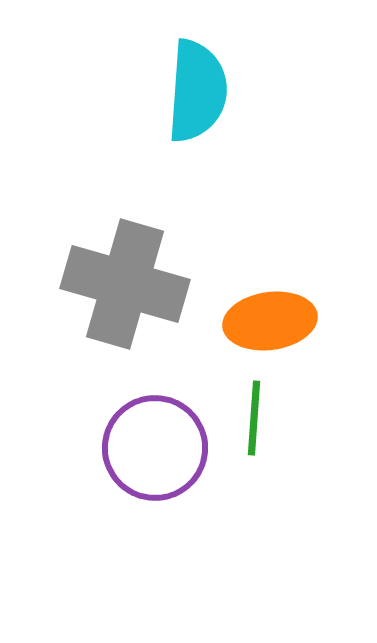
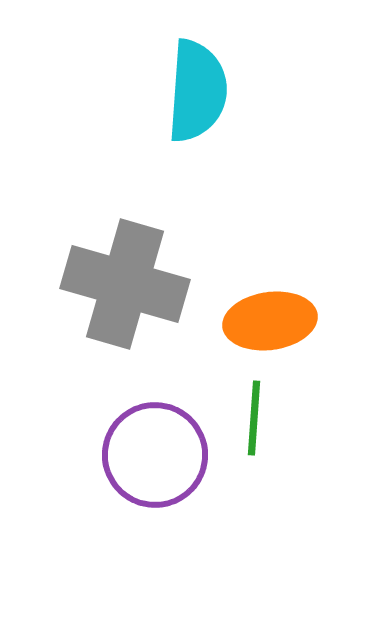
purple circle: moved 7 px down
